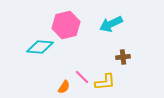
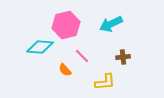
pink line: moved 21 px up
orange semicircle: moved 1 px right, 17 px up; rotated 104 degrees clockwise
